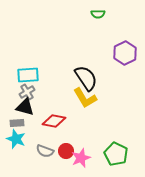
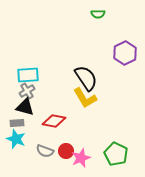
gray cross: moved 1 px up
